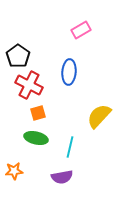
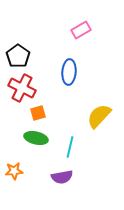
red cross: moved 7 px left, 3 px down
